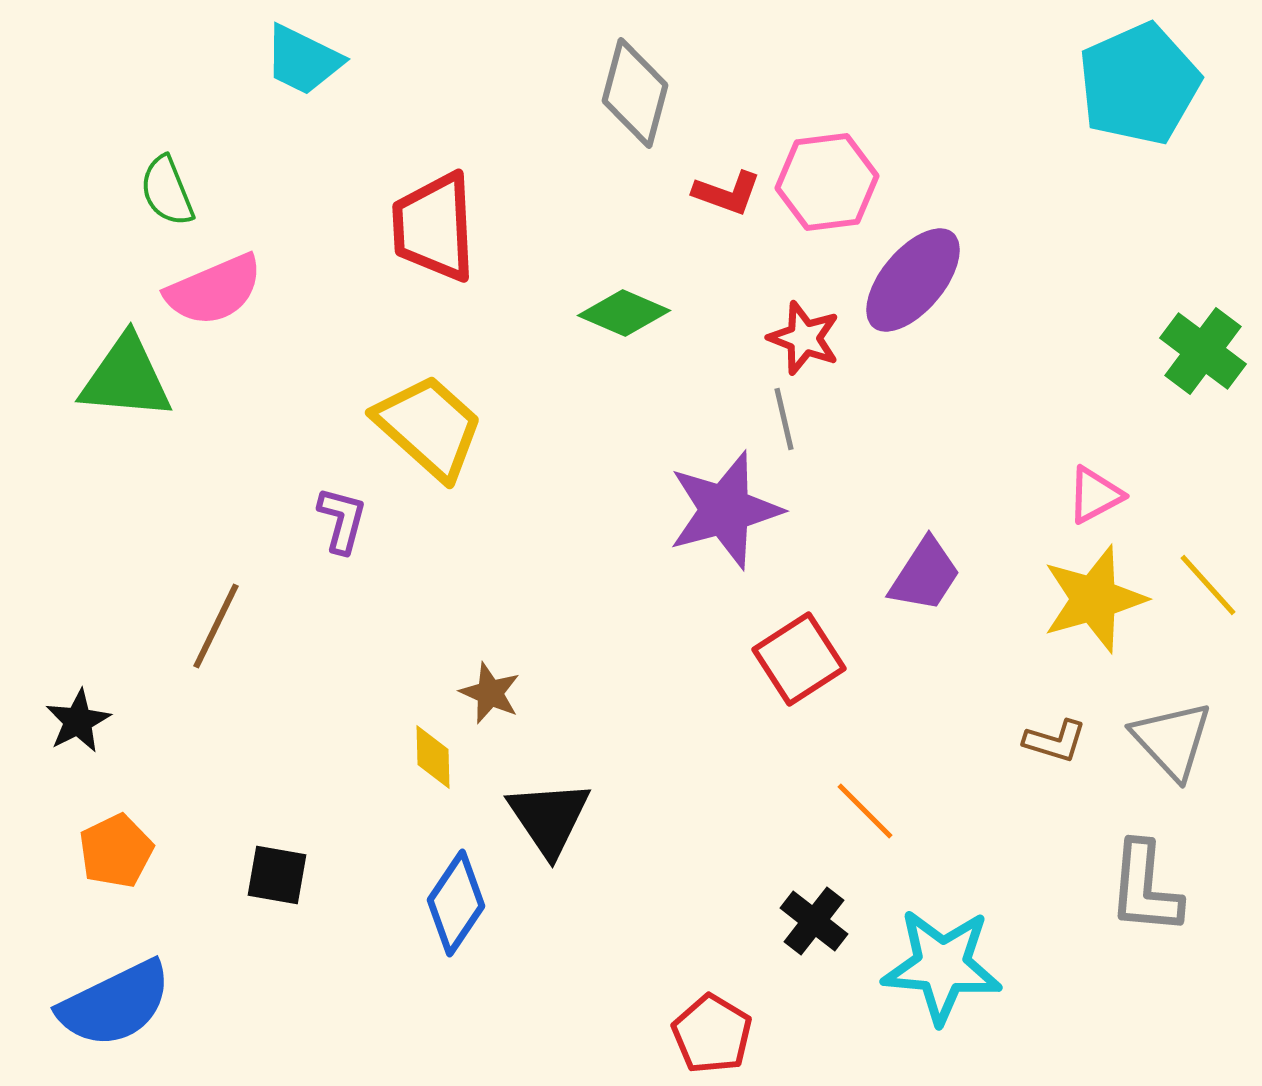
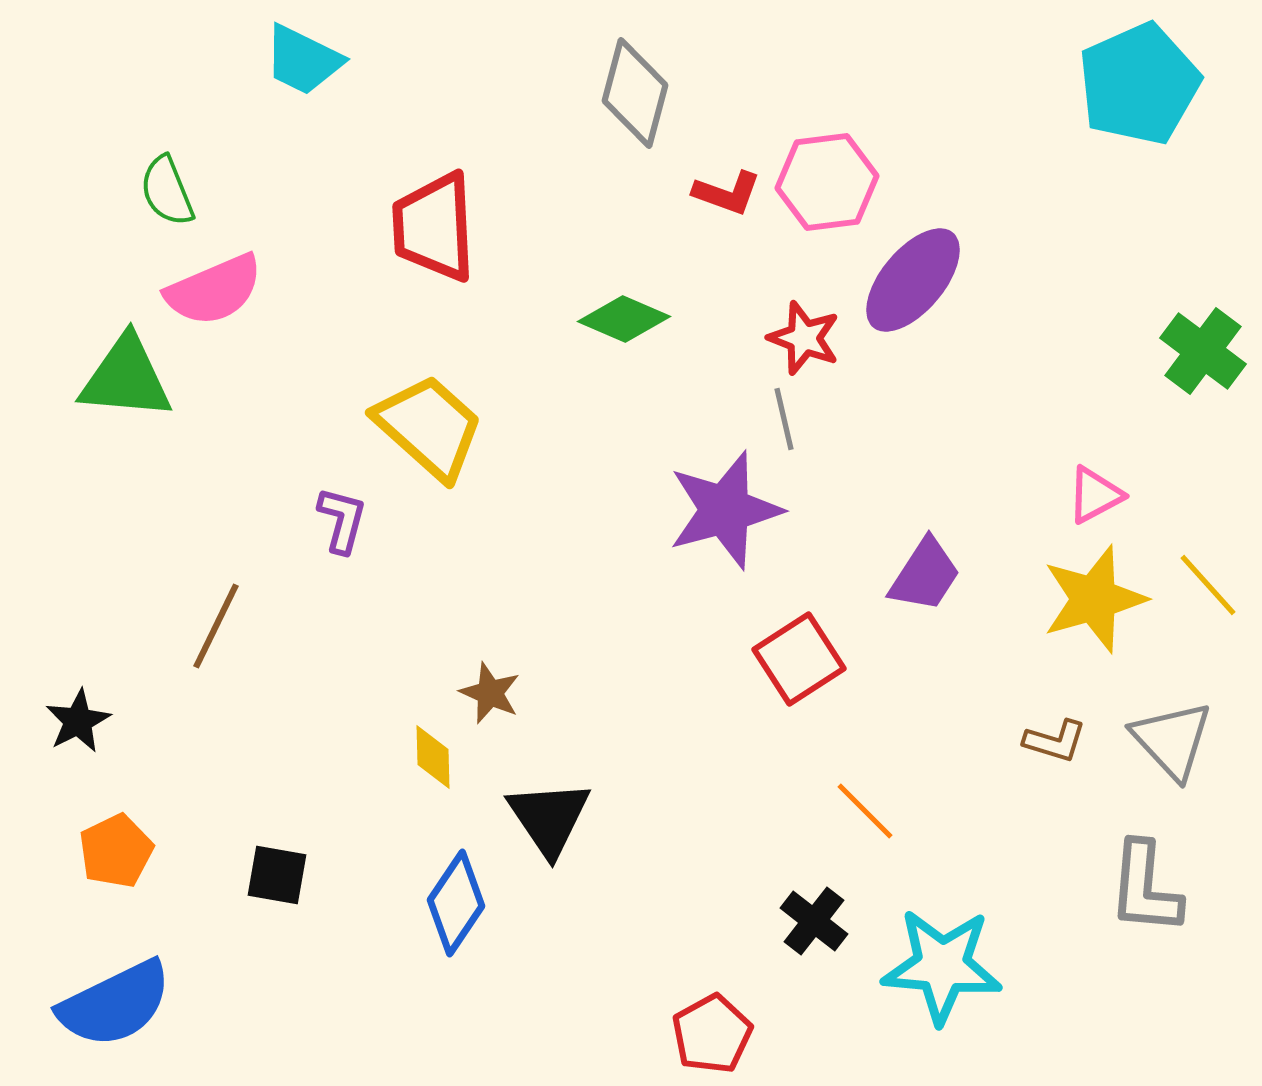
green diamond: moved 6 px down
red pentagon: rotated 12 degrees clockwise
